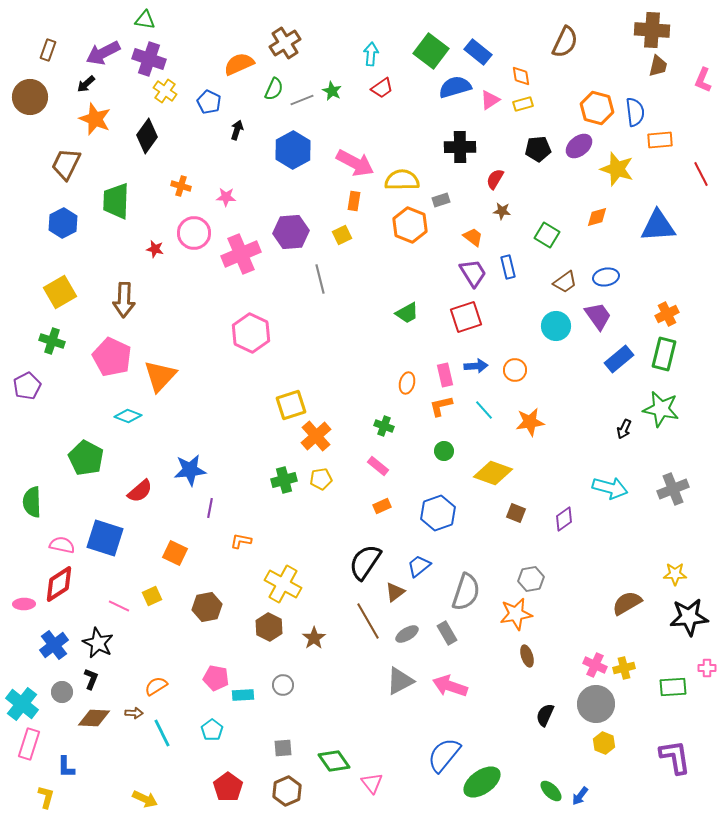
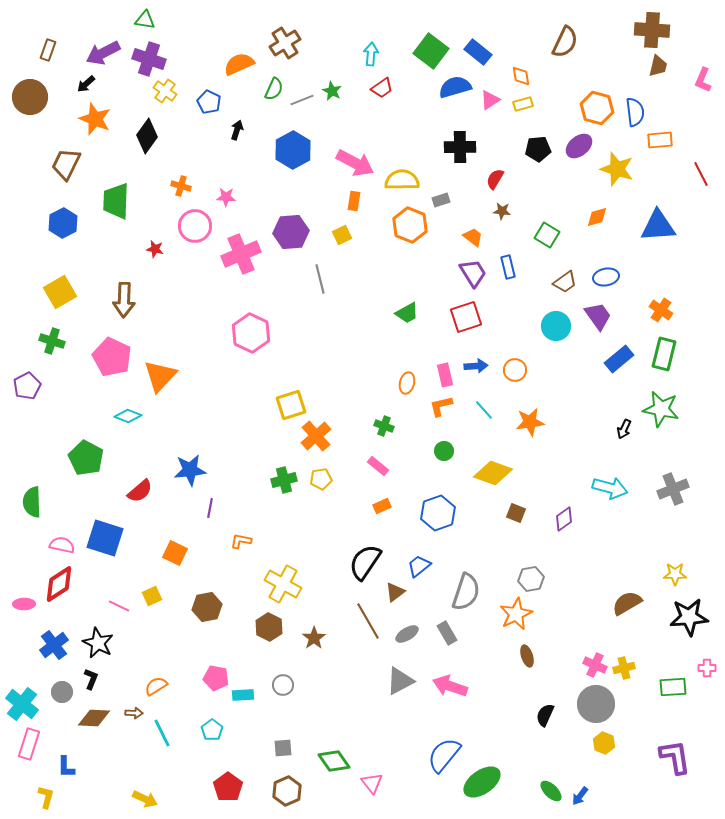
pink circle at (194, 233): moved 1 px right, 7 px up
orange cross at (667, 314): moved 6 px left, 4 px up; rotated 30 degrees counterclockwise
orange star at (516, 614): rotated 16 degrees counterclockwise
